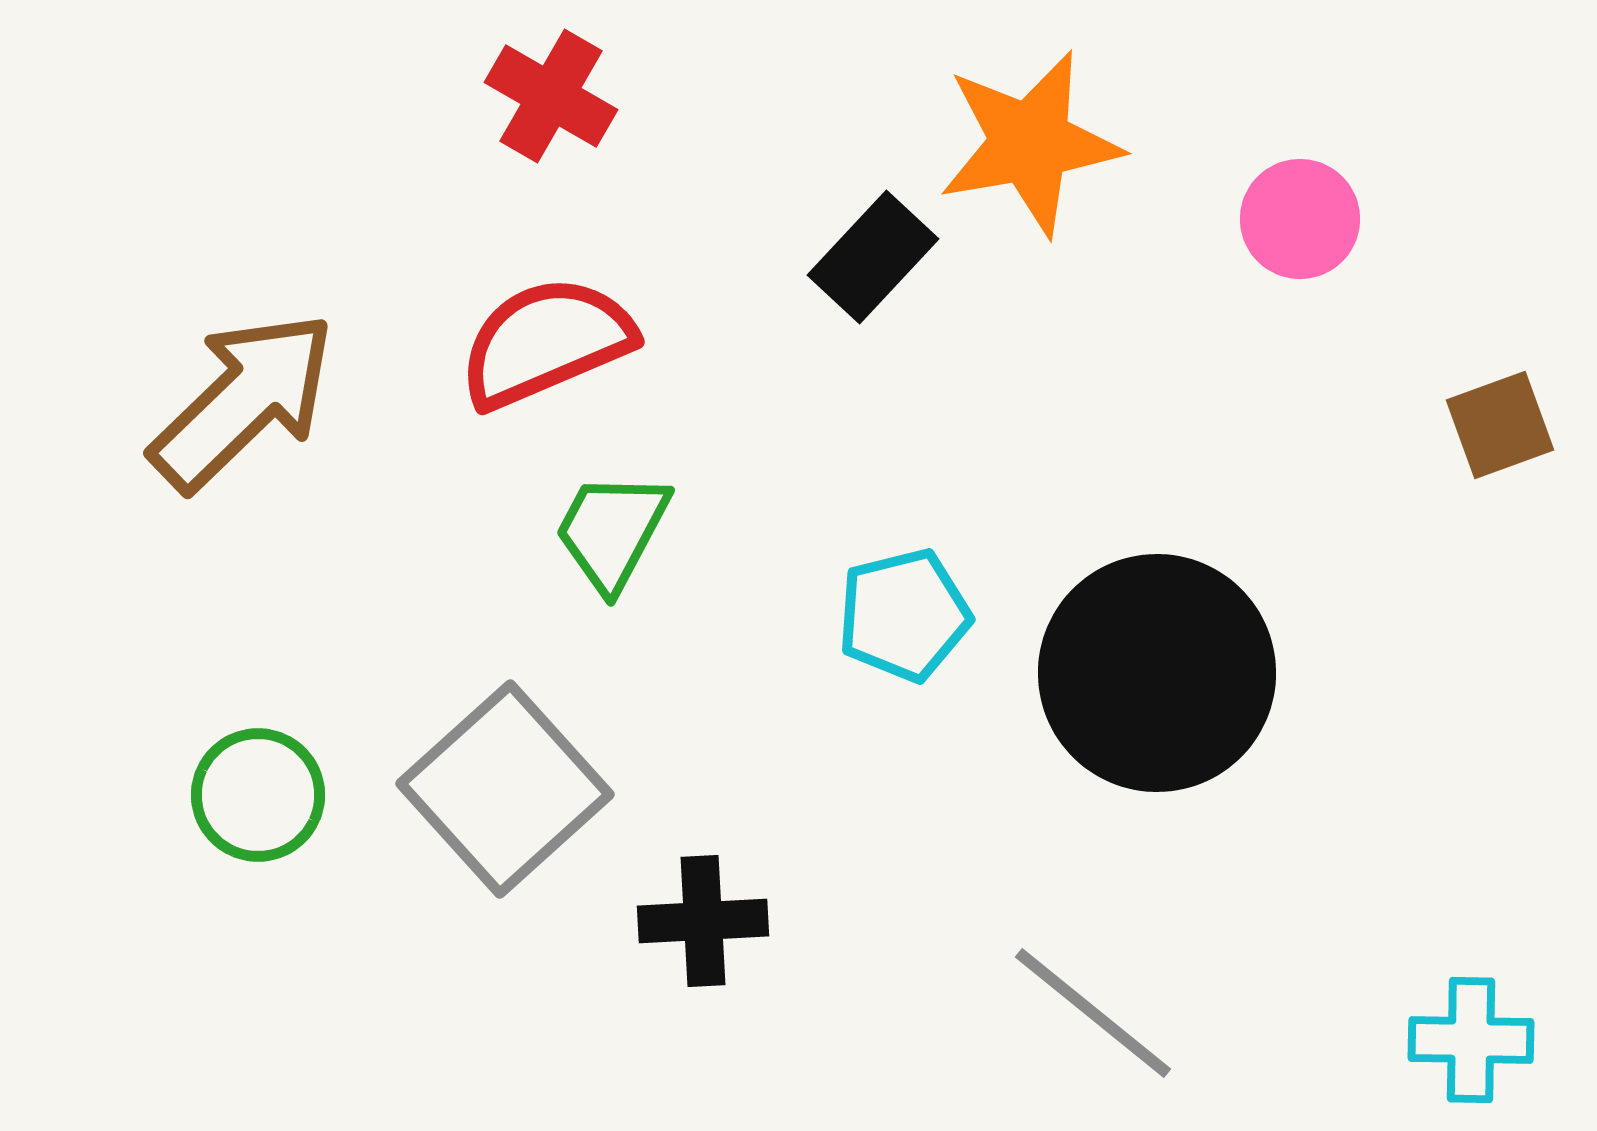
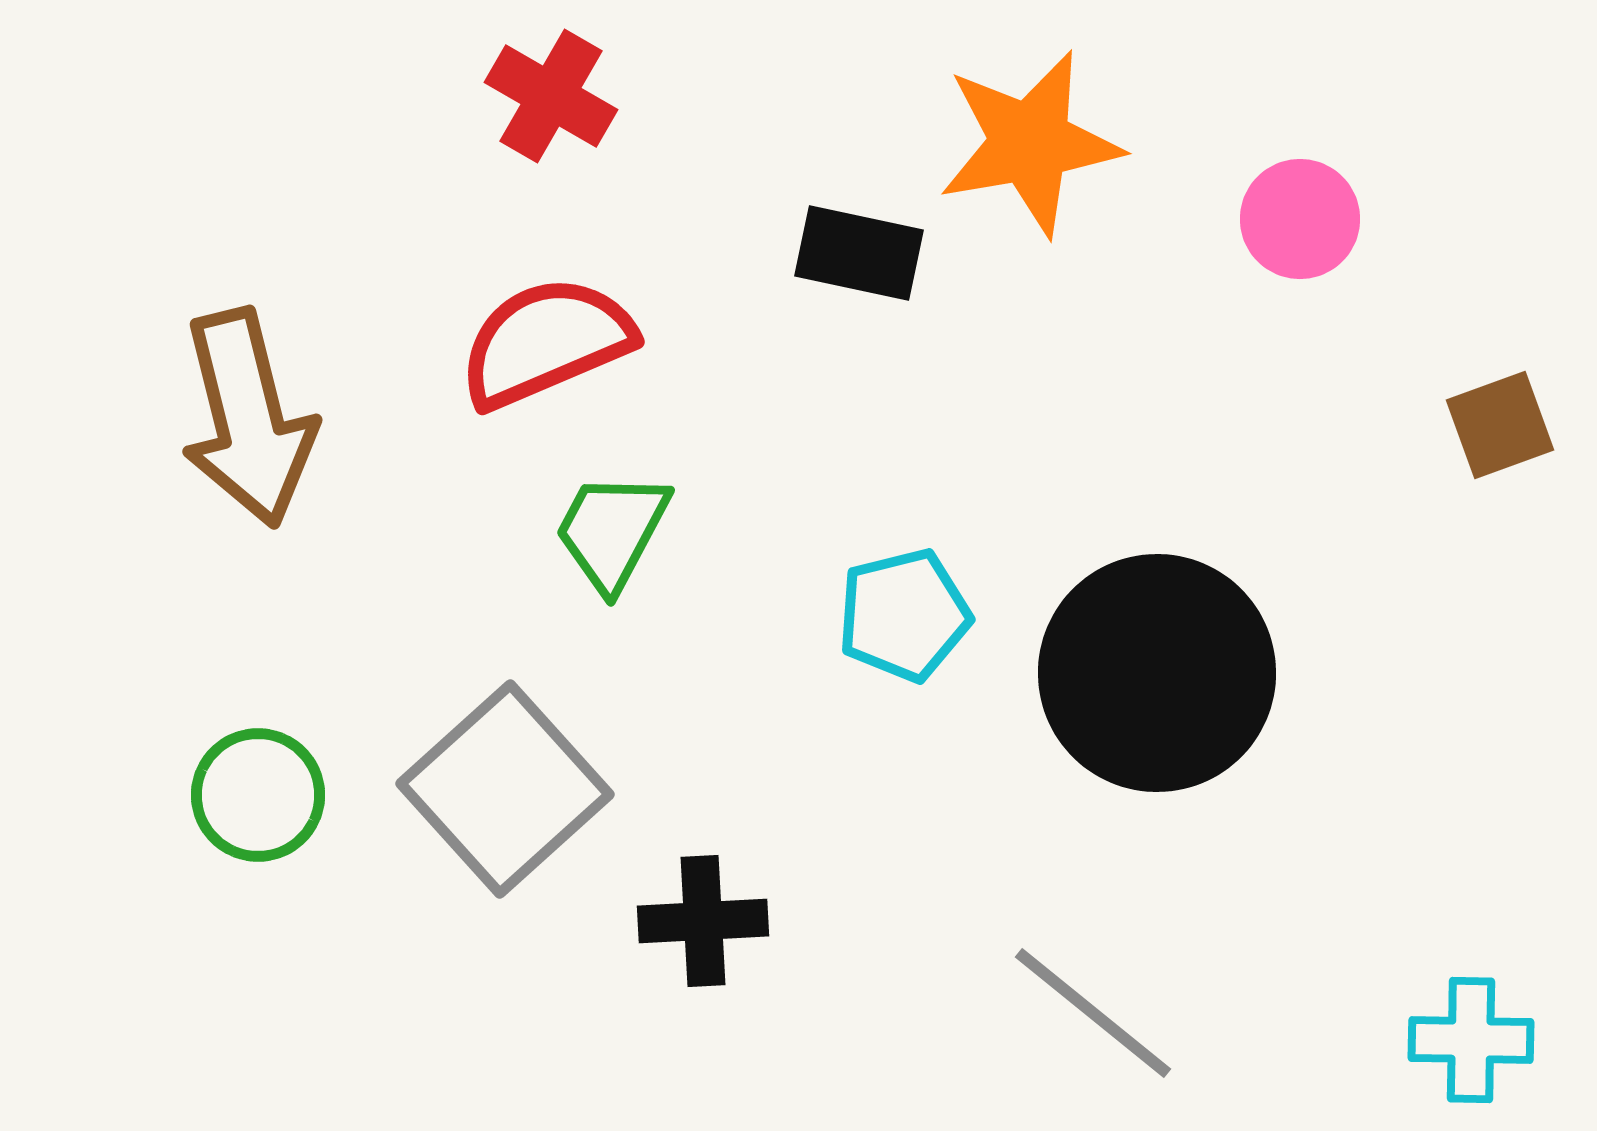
black rectangle: moved 14 px left, 4 px up; rotated 59 degrees clockwise
brown arrow: moved 5 px right, 17 px down; rotated 120 degrees clockwise
